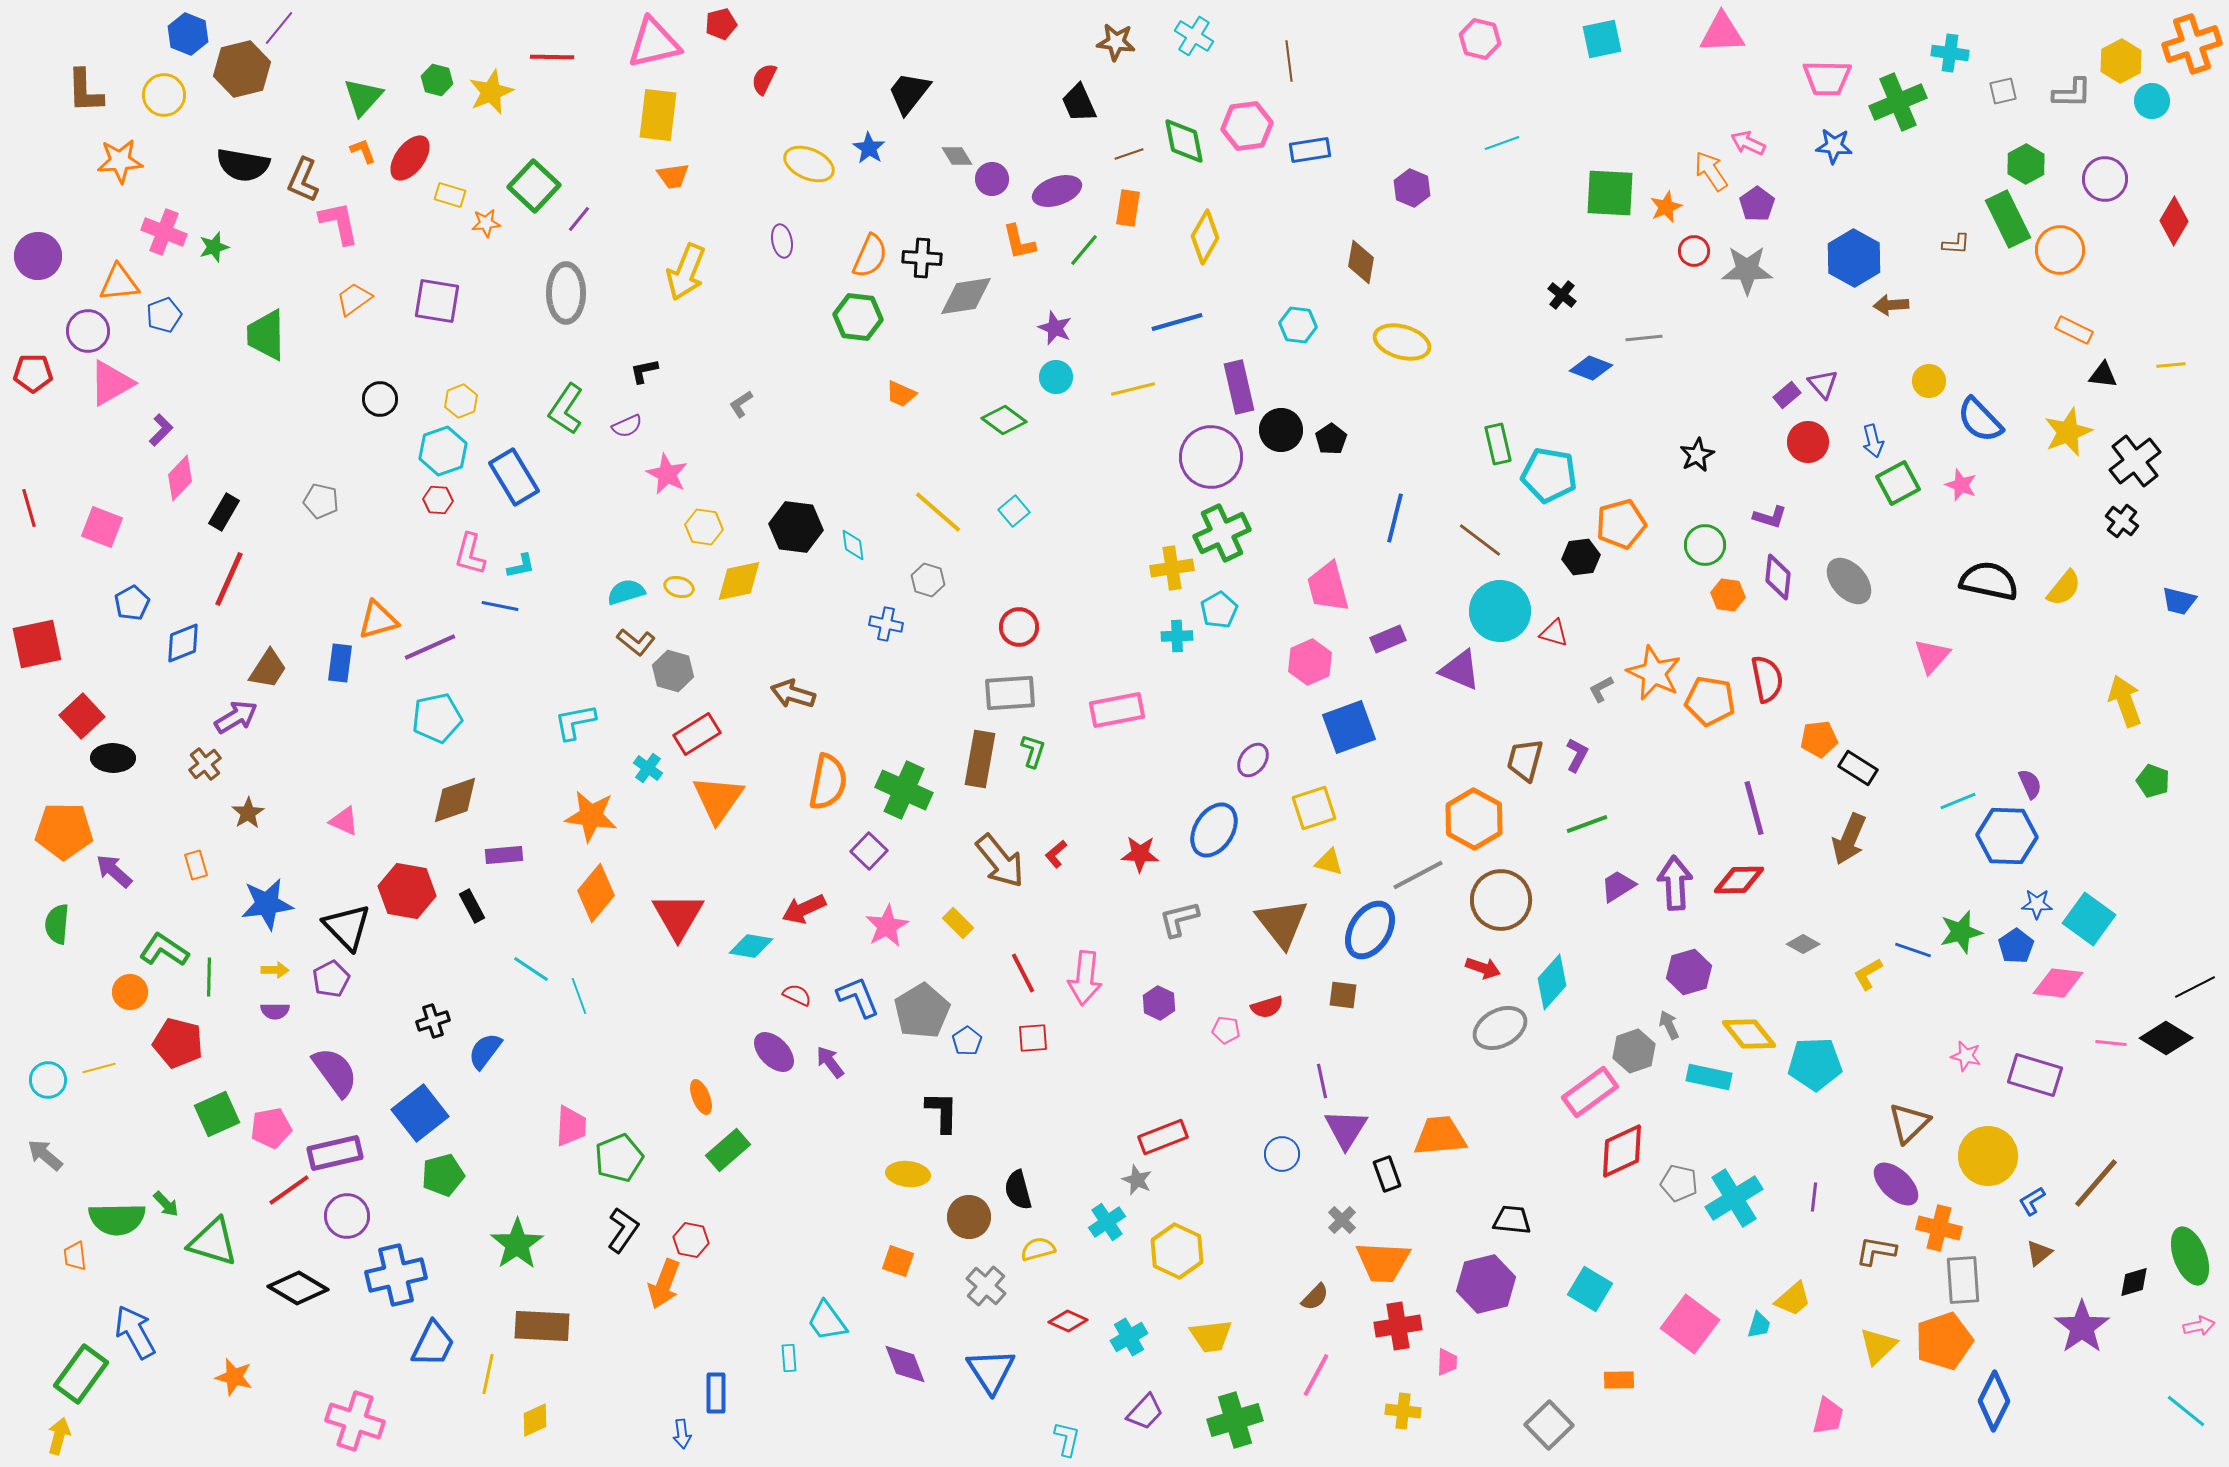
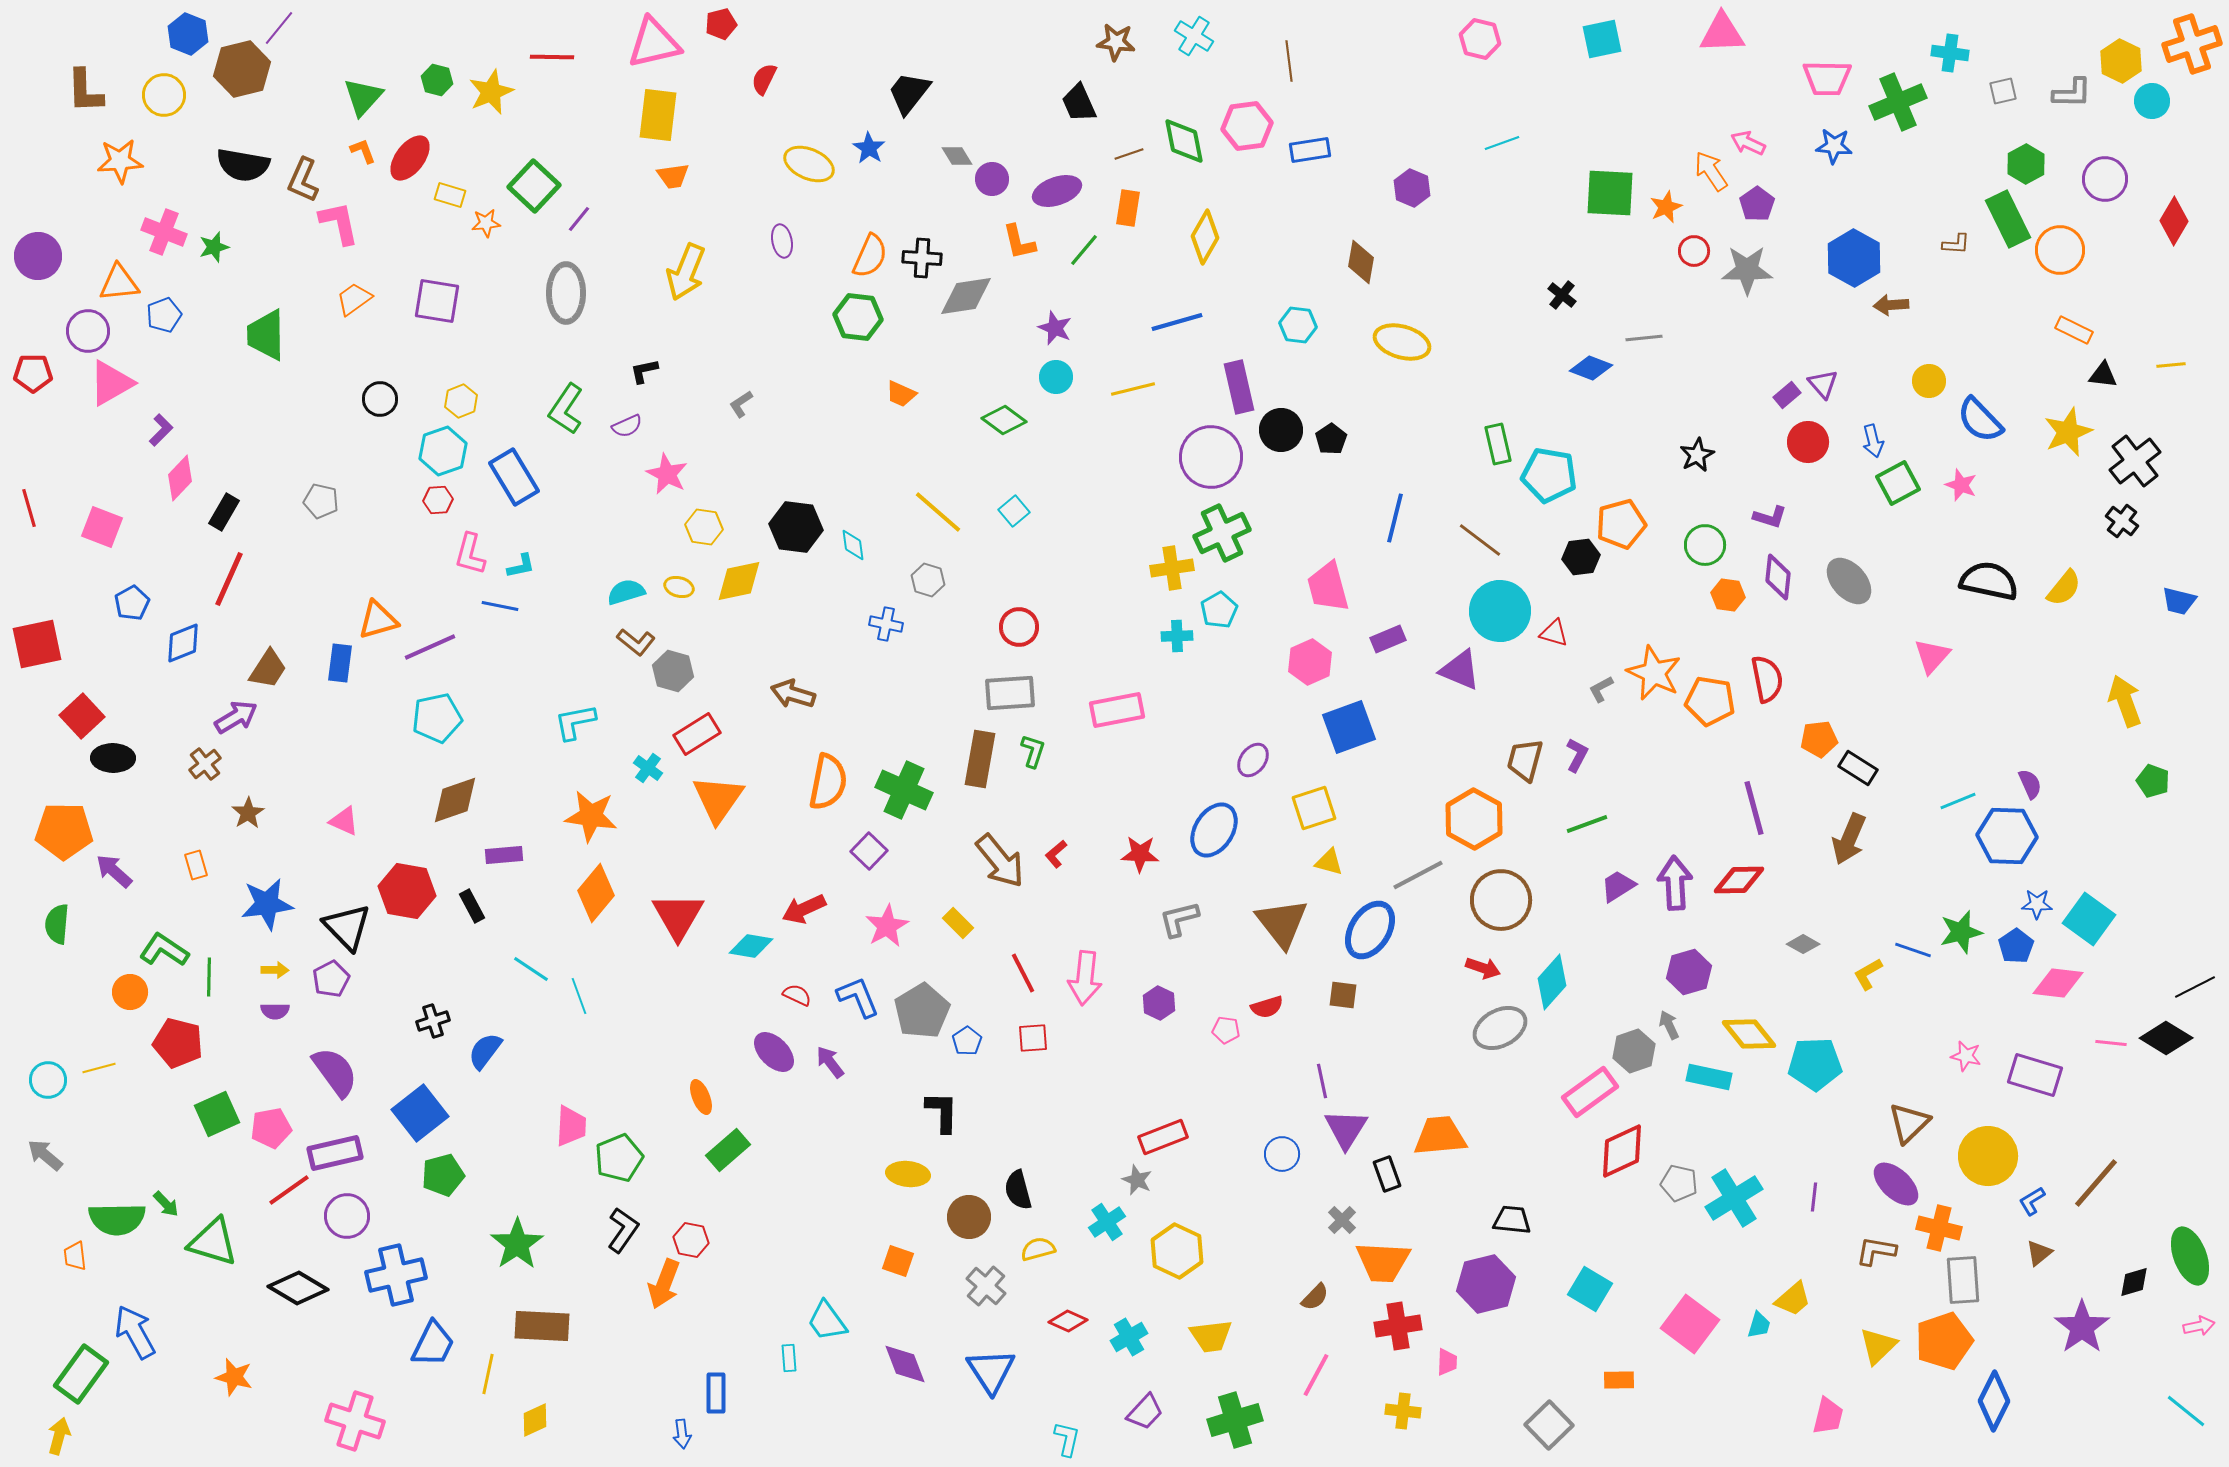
yellow hexagon at (2121, 61): rotated 6 degrees counterclockwise
red hexagon at (438, 500): rotated 8 degrees counterclockwise
